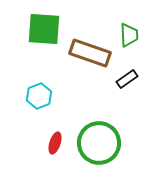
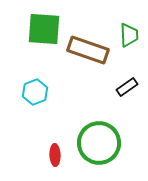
brown rectangle: moved 2 px left, 3 px up
black rectangle: moved 8 px down
cyan hexagon: moved 4 px left, 4 px up
red ellipse: moved 12 px down; rotated 20 degrees counterclockwise
